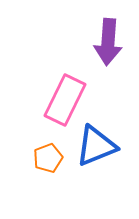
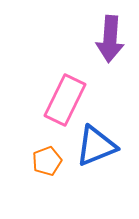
purple arrow: moved 2 px right, 3 px up
orange pentagon: moved 1 px left, 3 px down
